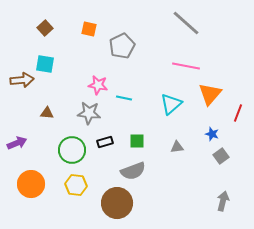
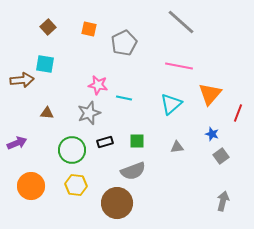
gray line: moved 5 px left, 1 px up
brown square: moved 3 px right, 1 px up
gray pentagon: moved 2 px right, 3 px up
pink line: moved 7 px left
gray star: rotated 25 degrees counterclockwise
orange circle: moved 2 px down
